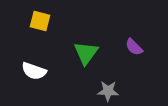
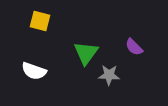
gray star: moved 1 px right, 16 px up
